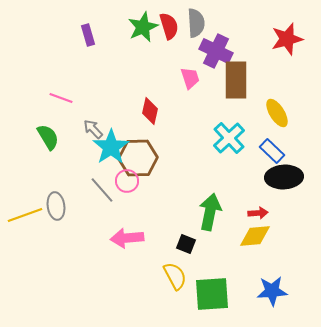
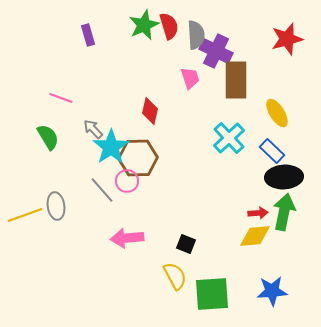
gray semicircle: moved 12 px down
green star: moved 1 px right, 2 px up
green arrow: moved 74 px right
